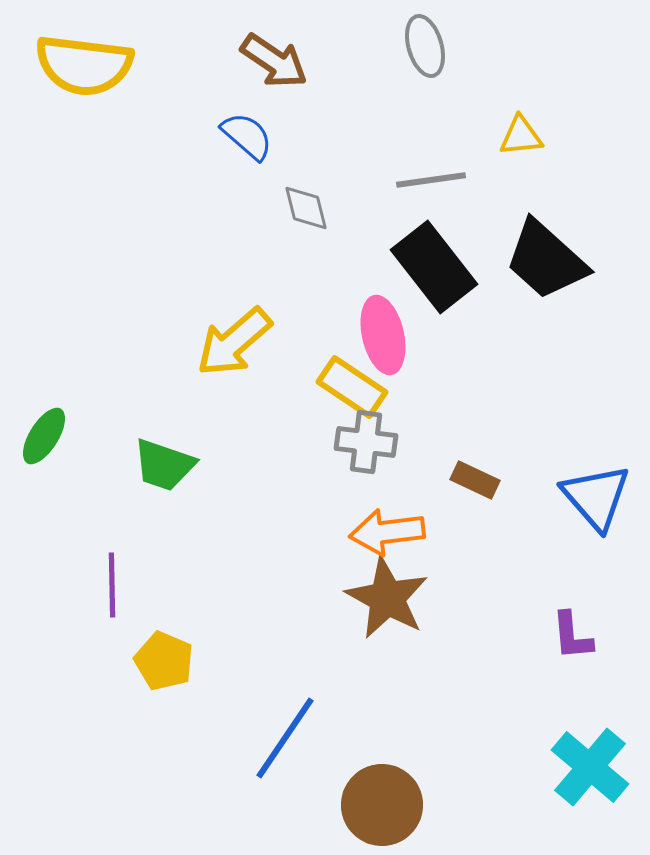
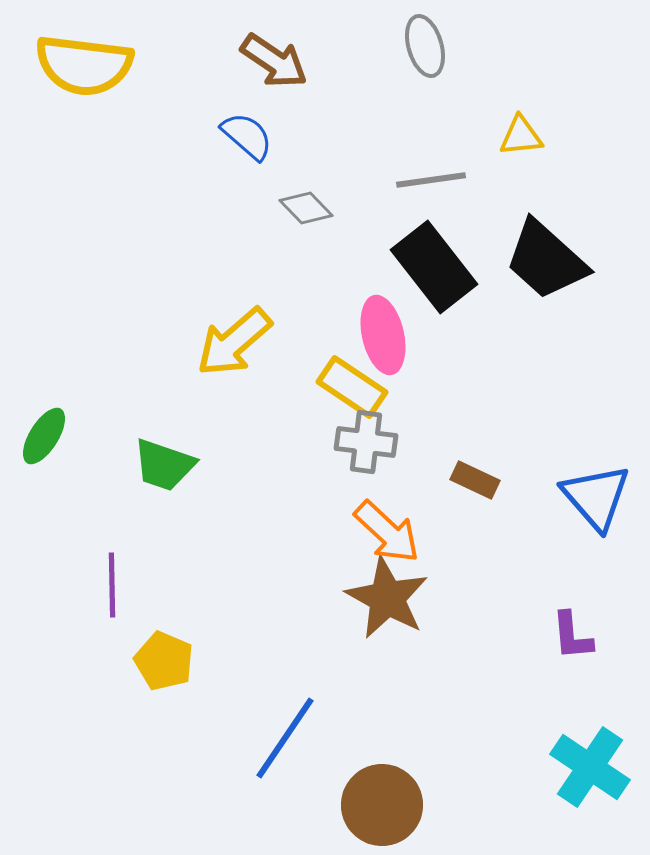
gray diamond: rotated 30 degrees counterclockwise
orange arrow: rotated 130 degrees counterclockwise
cyan cross: rotated 6 degrees counterclockwise
